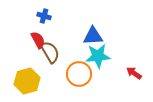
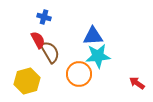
blue cross: moved 1 px down
red arrow: moved 3 px right, 10 px down
